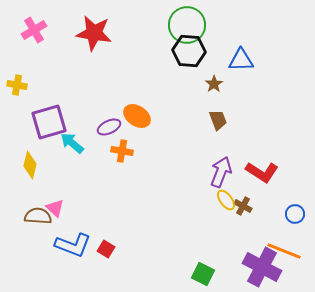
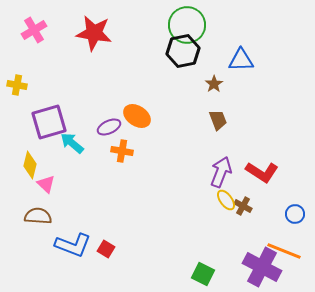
black hexagon: moved 6 px left; rotated 16 degrees counterclockwise
pink triangle: moved 9 px left, 24 px up
